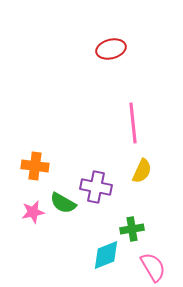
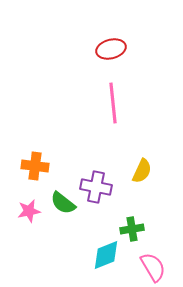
pink line: moved 20 px left, 20 px up
green semicircle: rotated 8 degrees clockwise
pink star: moved 4 px left, 1 px up
